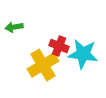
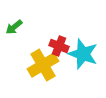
green arrow: rotated 30 degrees counterclockwise
cyan star: rotated 12 degrees clockwise
